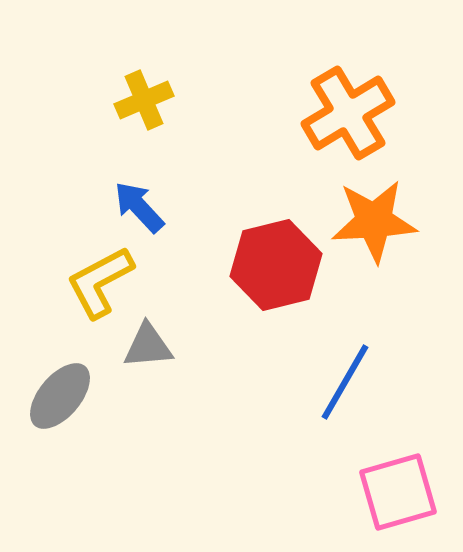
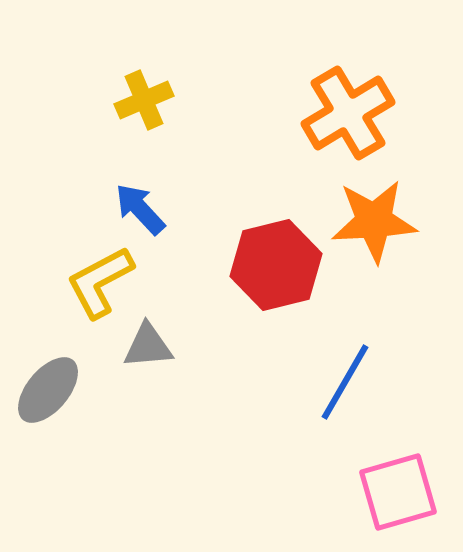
blue arrow: moved 1 px right, 2 px down
gray ellipse: moved 12 px left, 6 px up
